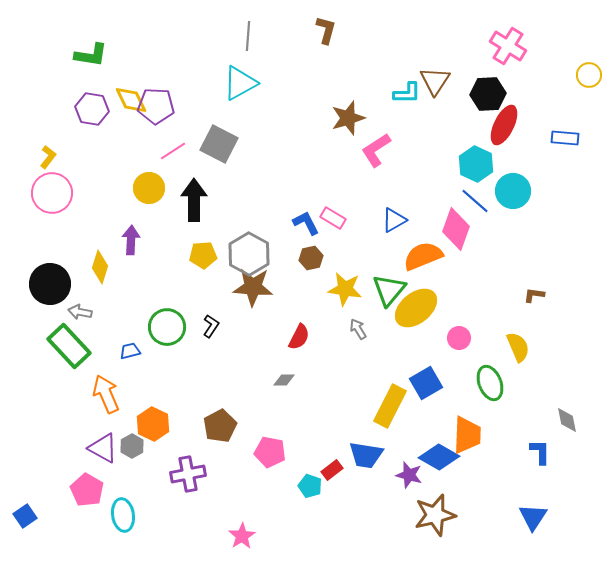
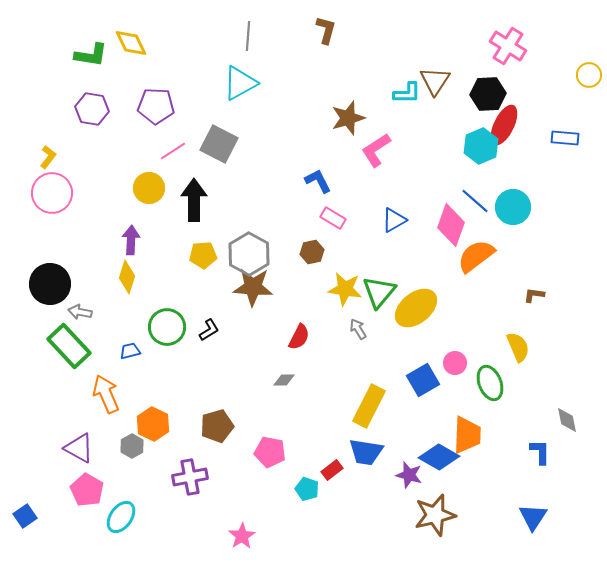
yellow diamond at (131, 100): moved 57 px up
cyan hexagon at (476, 164): moved 5 px right, 18 px up; rotated 12 degrees clockwise
cyan circle at (513, 191): moved 16 px down
blue L-shape at (306, 223): moved 12 px right, 42 px up
pink diamond at (456, 229): moved 5 px left, 4 px up
orange semicircle at (423, 256): moved 53 px right; rotated 15 degrees counterclockwise
brown hexagon at (311, 258): moved 1 px right, 6 px up
yellow diamond at (100, 267): moved 27 px right, 10 px down
green triangle at (389, 290): moved 10 px left, 2 px down
black L-shape at (211, 326): moved 2 px left, 4 px down; rotated 25 degrees clockwise
pink circle at (459, 338): moved 4 px left, 25 px down
blue square at (426, 383): moved 3 px left, 3 px up
yellow rectangle at (390, 406): moved 21 px left
brown pentagon at (220, 426): moved 3 px left; rotated 12 degrees clockwise
purple triangle at (103, 448): moved 24 px left
blue trapezoid at (366, 455): moved 3 px up
purple cross at (188, 474): moved 2 px right, 3 px down
cyan pentagon at (310, 486): moved 3 px left, 3 px down
cyan ellipse at (123, 515): moved 2 px left, 2 px down; rotated 44 degrees clockwise
